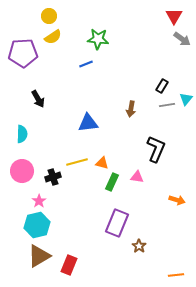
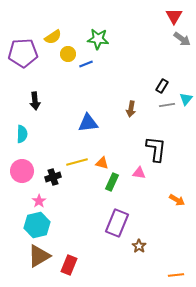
yellow circle: moved 19 px right, 38 px down
black arrow: moved 3 px left, 2 px down; rotated 24 degrees clockwise
black L-shape: rotated 16 degrees counterclockwise
pink triangle: moved 2 px right, 4 px up
orange arrow: rotated 14 degrees clockwise
